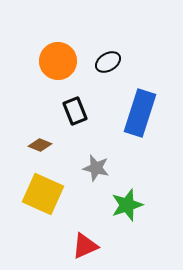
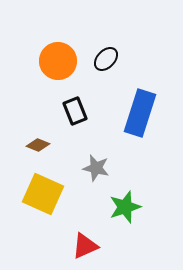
black ellipse: moved 2 px left, 3 px up; rotated 15 degrees counterclockwise
brown diamond: moved 2 px left
green star: moved 2 px left, 2 px down
